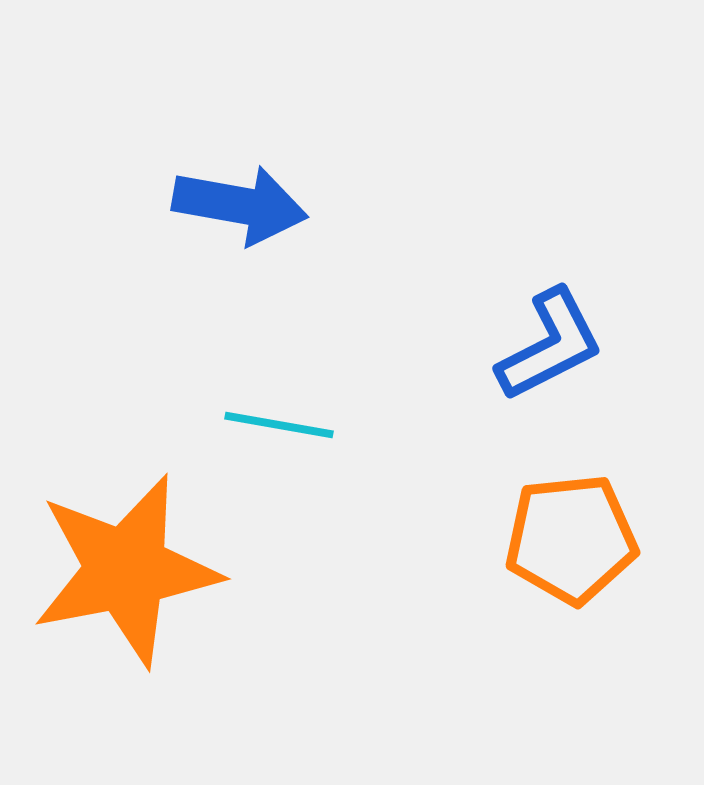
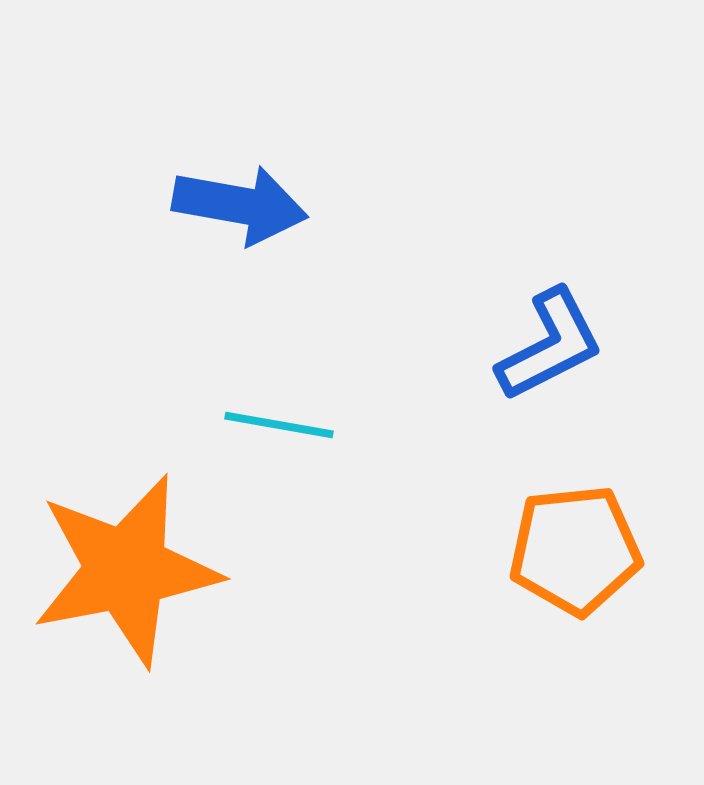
orange pentagon: moved 4 px right, 11 px down
